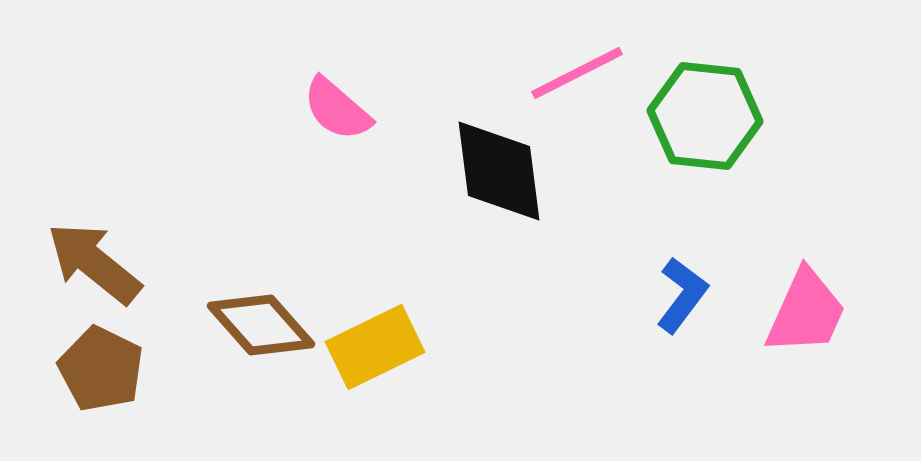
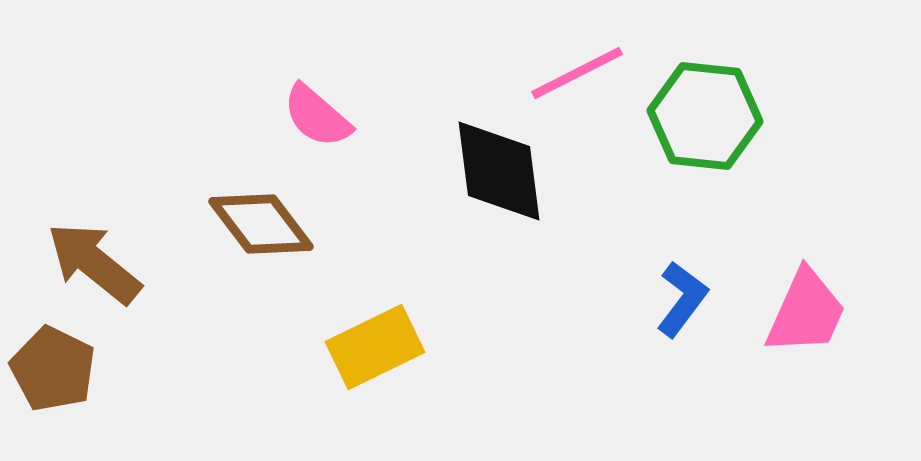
pink semicircle: moved 20 px left, 7 px down
blue L-shape: moved 4 px down
brown diamond: moved 101 px up; rotated 4 degrees clockwise
brown pentagon: moved 48 px left
